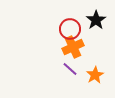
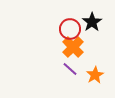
black star: moved 4 px left, 2 px down
orange cross: rotated 20 degrees counterclockwise
